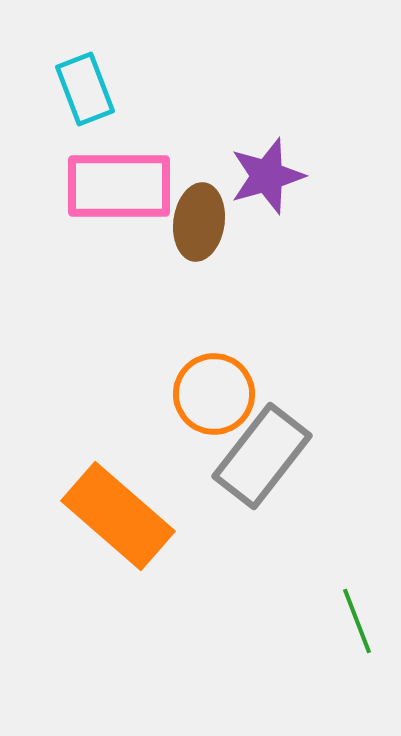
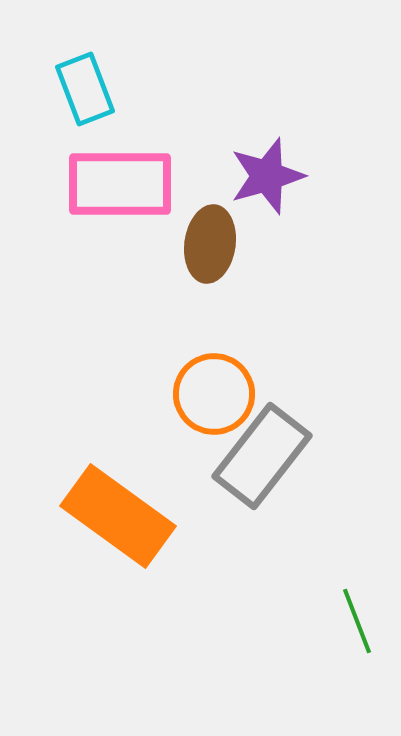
pink rectangle: moved 1 px right, 2 px up
brown ellipse: moved 11 px right, 22 px down
orange rectangle: rotated 5 degrees counterclockwise
